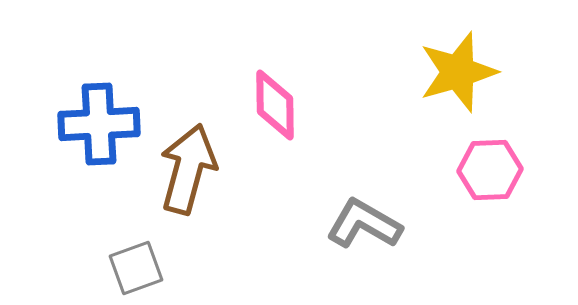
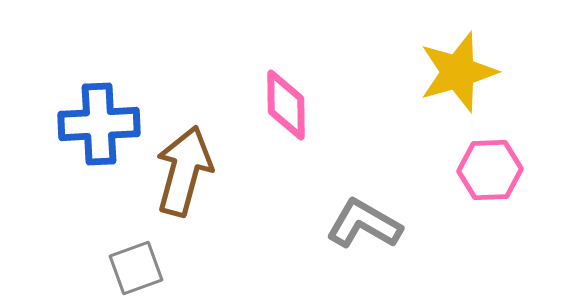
pink diamond: moved 11 px right
brown arrow: moved 4 px left, 2 px down
